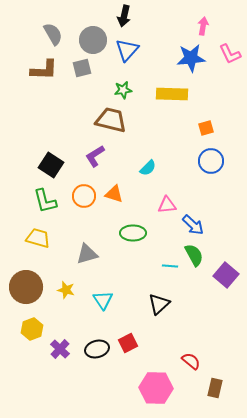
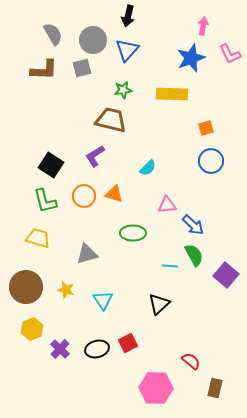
black arrow: moved 4 px right
blue star: rotated 16 degrees counterclockwise
